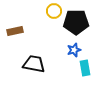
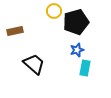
black pentagon: rotated 15 degrees counterclockwise
blue star: moved 3 px right
black trapezoid: rotated 30 degrees clockwise
cyan rectangle: rotated 21 degrees clockwise
